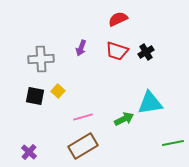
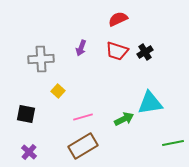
black cross: moved 1 px left
black square: moved 9 px left, 18 px down
